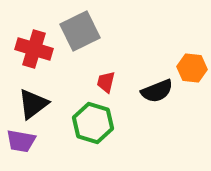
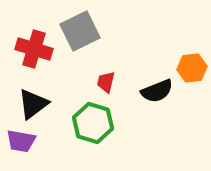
orange hexagon: rotated 12 degrees counterclockwise
